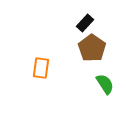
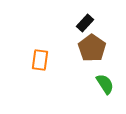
orange rectangle: moved 1 px left, 8 px up
